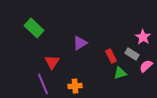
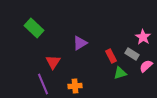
red triangle: moved 1 px right
